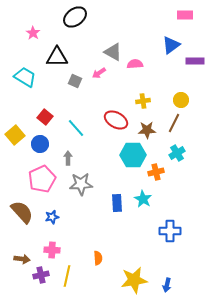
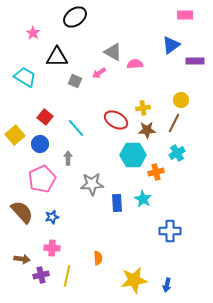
yellow cross: moved 7 px down
gray star: moved 11 px right
pink cross: moved 2 px up
